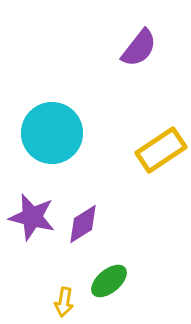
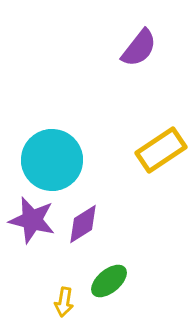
cyan circle: moved 27 px down
purple star: moved 3 px down
